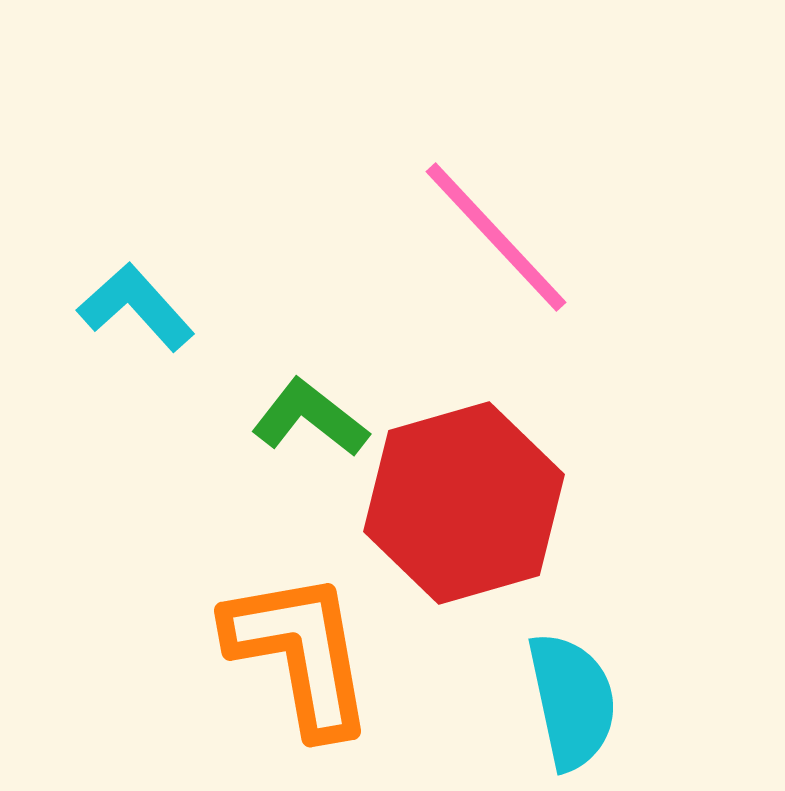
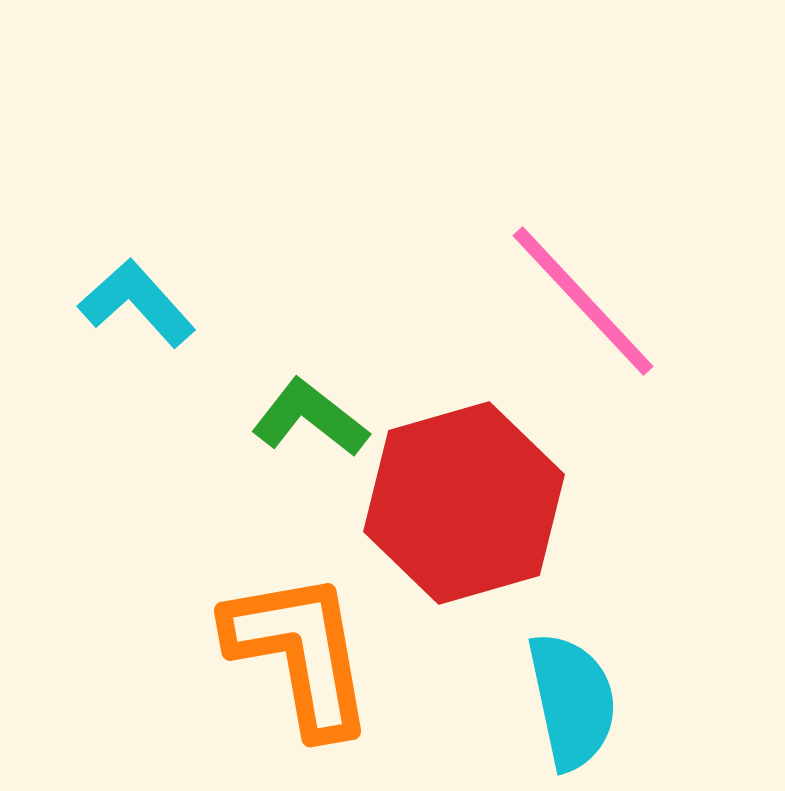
pink line: moved 87 px right, 64 px down
cyan L-shape: moved 1 px right, 4 px up
